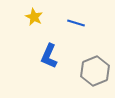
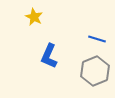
blue line: moved 21 px right, 16 px down
